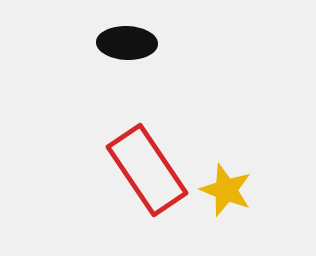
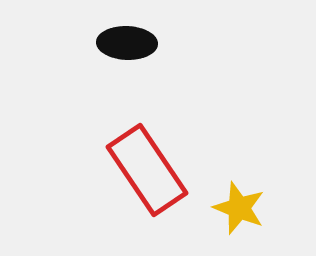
yellow star: moved 13 px right, 18 px down
